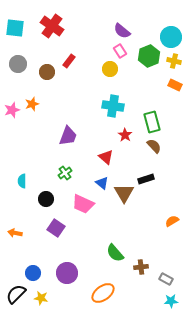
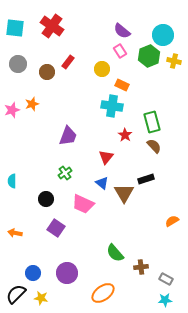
cyan circle: moved 8 px left, 2 px up
red rectangle: moved 1 px left, 1 px down
yellow circle: moved 8 px left
orange rectangle: moved 53 px left
cyan cross: moved 1 px left
red triangle: rotated 28 degrees clockwise
cyan semicircle: moved 10 px left
cyan star: moved 6 px left, 1 px up
